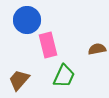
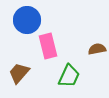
pink rectangle: moved 1 px down
green trapezoid: moved 5 px right
brown trapezoid: moved 7 px up
